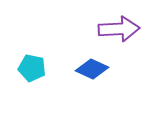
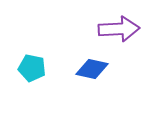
blue diamond: rotated 12 degrees counterclockwise
